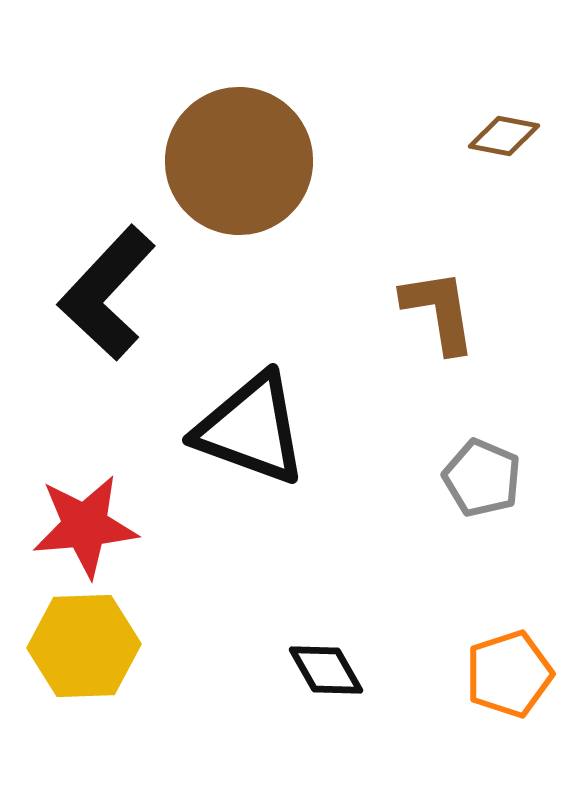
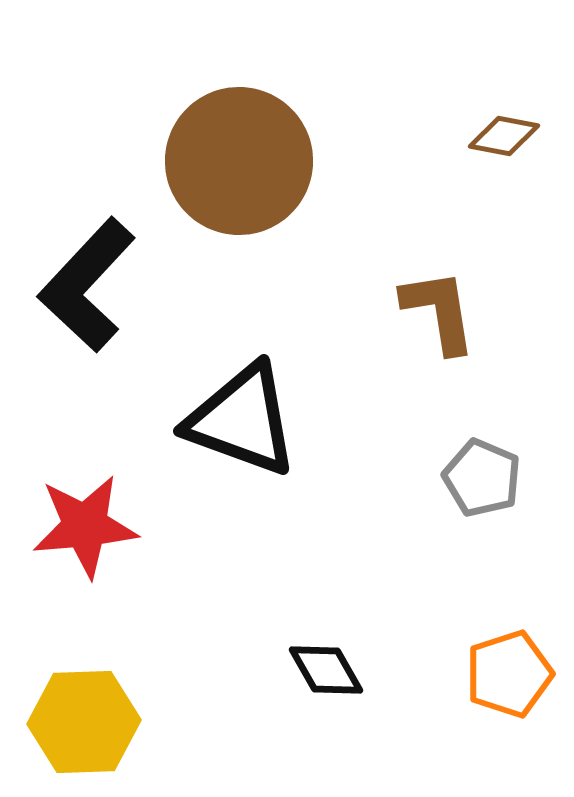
black L-shape: moved 20 px left, 8 px up
black triangle: moved 9 px left, 9 px up
yellow hexagon: moved 76 px down
